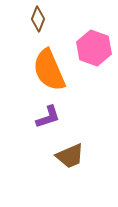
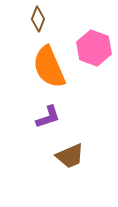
orange semicircle: moved 3 px up
